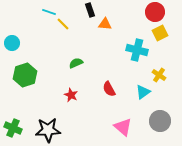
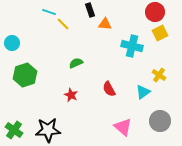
cyan cross: moved 5 px left, 4 px up
green cross: moved 1 px right, 2 px down; rotated 12 degrees clockwise
